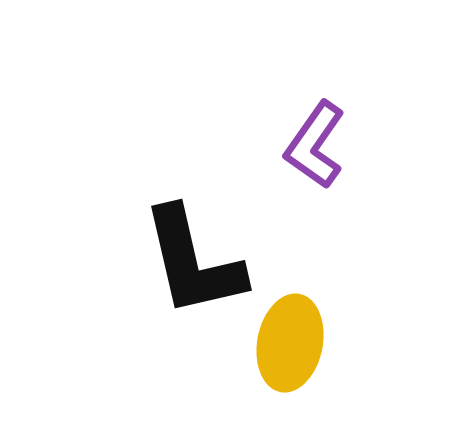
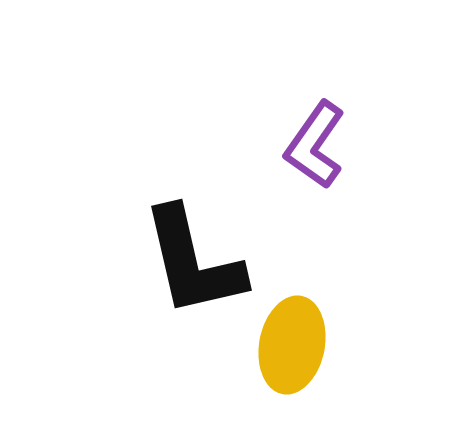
yellow ellipse: moved 2 px right, 2 px down
